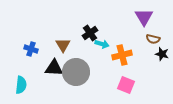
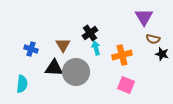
cyan arrow: moved 6 px left, 4 px down; rotated 120 degrees counterclockwise
cyan semicircle: moved 1 px right, 1 px up
